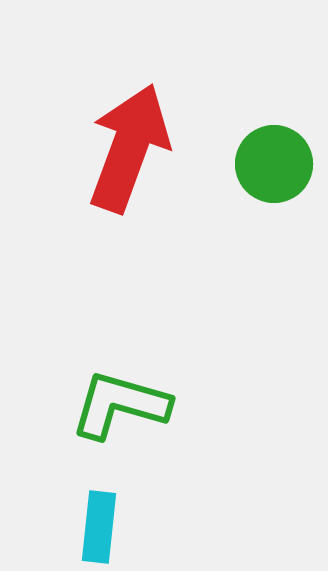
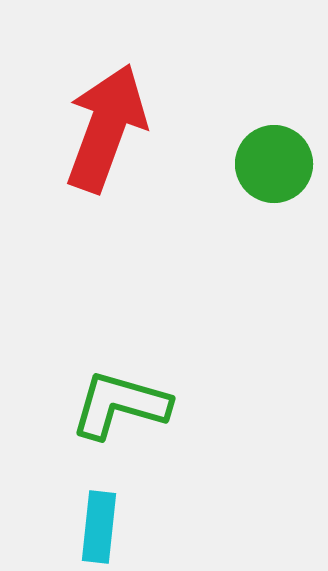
red arrow: moved 23 px left, 20 px up
